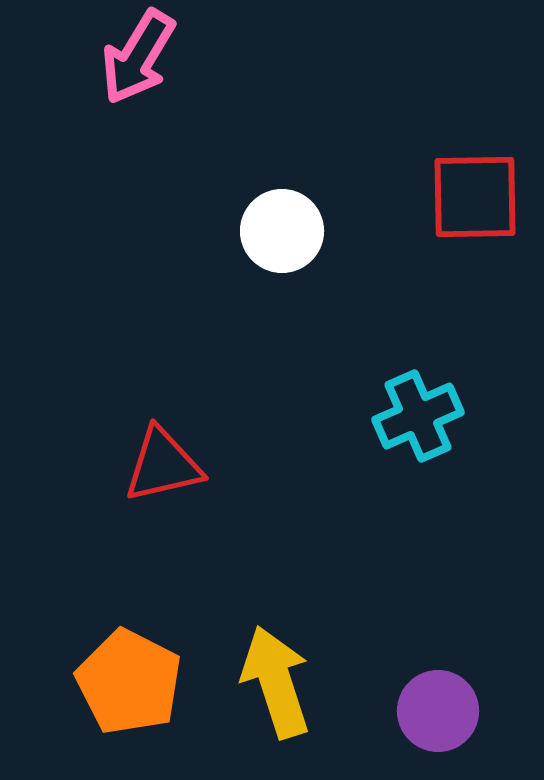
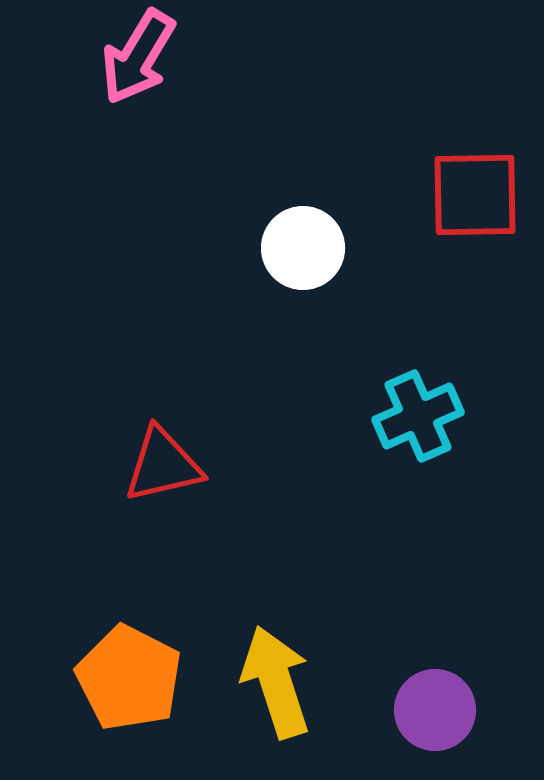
red square: moved 2 px up
white circle: moved 21 px right, 17 px down
orange pentagon: moved 4 px up
purple circle: moved 3 px left, 1 px up
